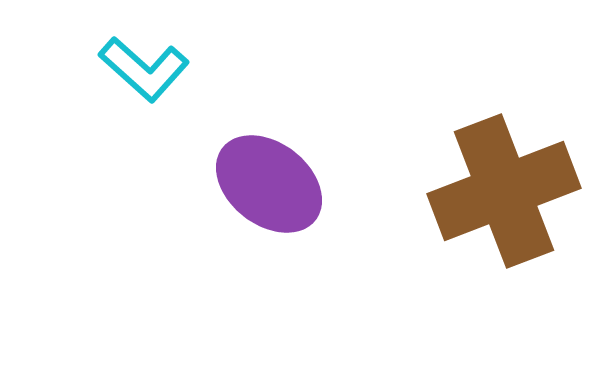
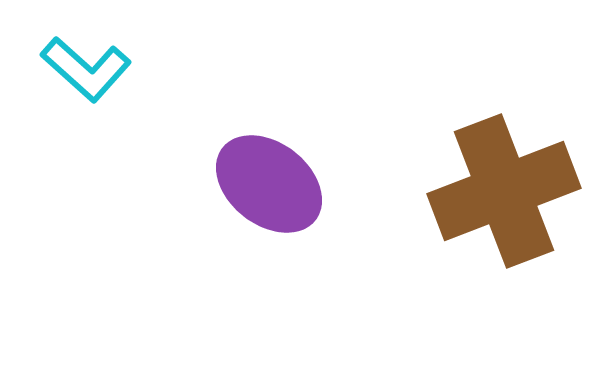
cyan L-shape: moved 58 px left
